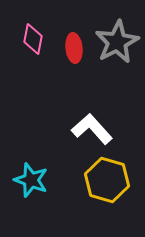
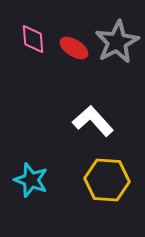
pink diamond: rotated 16 degrees counterclockwise
red ellipse: rotated 52 degrees counterclockwise
white L-shape: moved 1 px right, 8 px up
yellow hexagon: rotated 12 degrees counterclockwise
